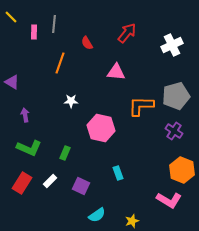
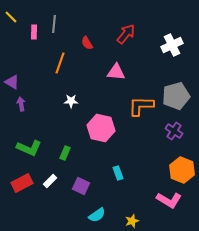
red arrow: moved 1 px left, 1 px down
purple arrow: moved 4 px left, 11 px up
red rectangle: rotated 30 degrees clockwise
